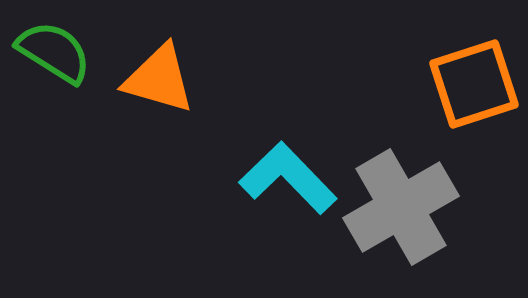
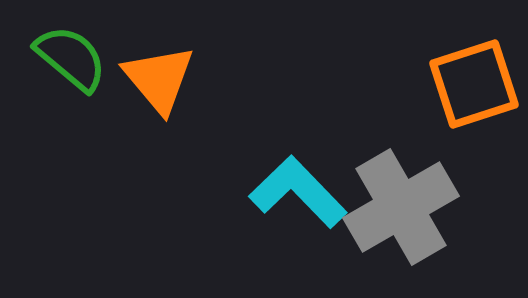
green semicircle: moved 17 px right, 6 px down; rotated 8 degrees clockwise
orange triangle: rotated 34 degrees clockwise
cyan L-shape: moved 10 px right, 14 px down
